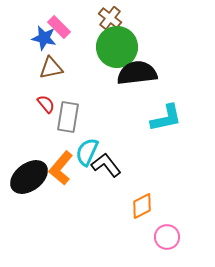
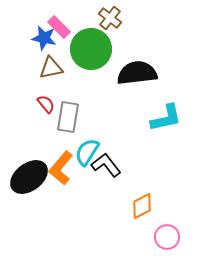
green circle: moved 26 px left, 2 px down
cyan semicircle: rotated 8 degrees clockwise
